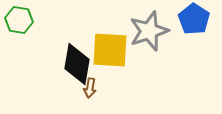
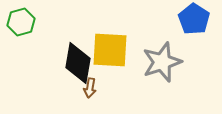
green hexagon: moved 2 px right, 2 px down; rotated 24 degrees counterclockwise
gray star: moved 13 px right, 31 px down
black diamond: moved 1 px right, 1 px up
